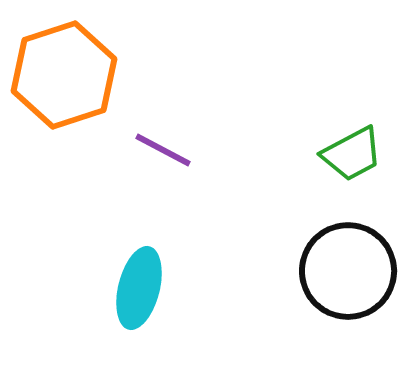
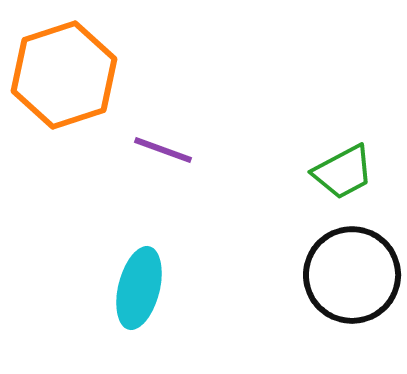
purple line: rotated 8 degrees counterclockwise
green trapezoid: moved 9 px left, 18 px down
black circle: moved 4 px right, 4 px down
